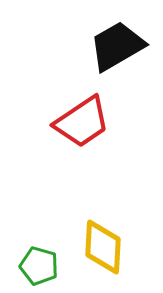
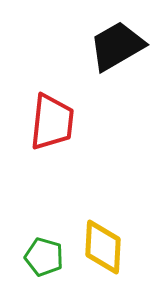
red trapezoid: moved 30 px left; rotated 50 degrees counterclockwise
green pentagon: moved 5 px right, 9 px up
